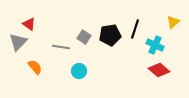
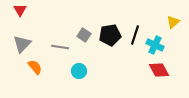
red triangle: moved 9 px left, 14 px up; rotated 24 degrees clockwise
black line: moved 6 px down
gray square: moved 2 px up
gray triangle: moved 4 px right, 2 px down
gray line: moved 1 px left
red diamond: rotated 20 degrees clockwise
